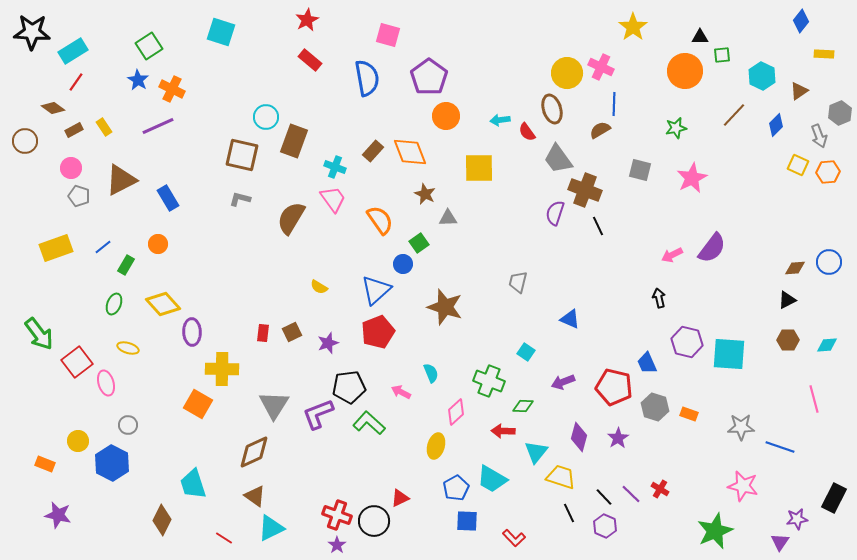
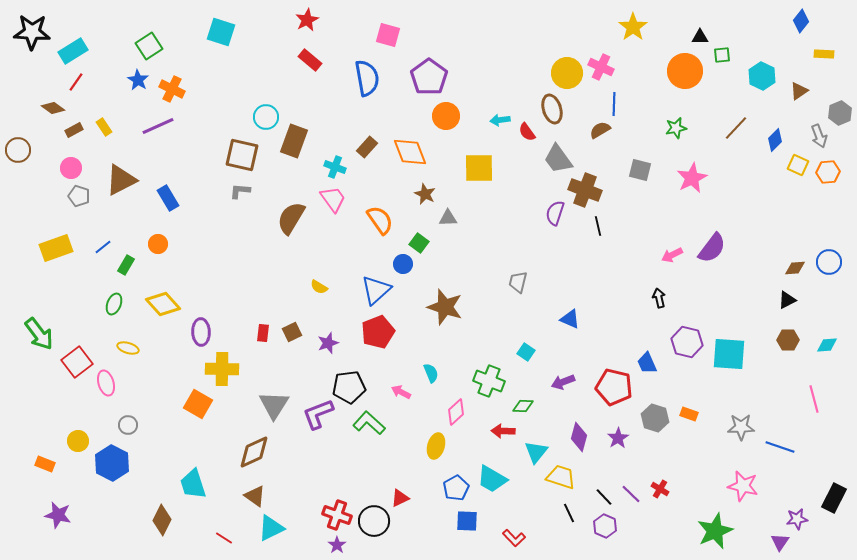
brown line at (734, 115): moved 2 px right, 13 px down
blue diamond at (776, 125): moved 1 px left, 15 px down
brown circle at (25, 141): moved 7 px left, 9 px down
brown rectangle at (373, 151): moved 6 px left, 4 px up
gray L-shape at (240, 199): moved 8 px up; rotated 10 degrees counterclockwise
black line at (598, 226): rotated 12 degrees clockwise
green square at (419, 243): rotated 18 degrees counterclockwise
purple ellipse at (192, 332): moved 9 px right
gray hexagon at (655, 407): moved 11 px down
